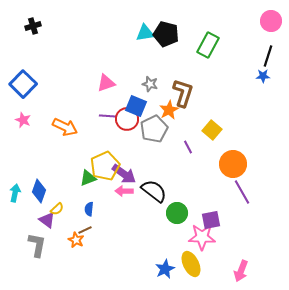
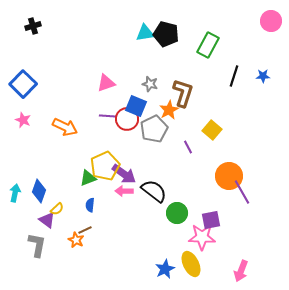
black line at (268, 56): moved 34 px left, 20 px down
orange circle at (233, 164): moved 4 px left, 12 px down
blue semicircle at (89, 209): moved 1 px right, 4 px up
